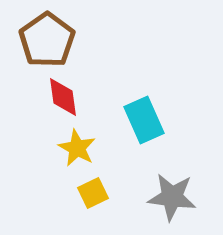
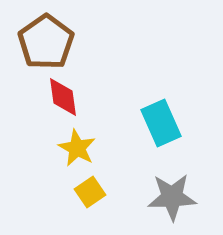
brown pentagon: moved 1 px left, 2 px down
cyan rectangle: moved 17 px right, 3 px down
yellow square: moved 3 px left, 1 px up; rotated 8 degrees counterclockwise
gray star: rotated 9 degrees counterclockwise
